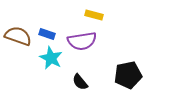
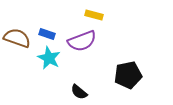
brown semicircle: moved 1 px left, 2 px down
purple semicircle: rotated 12 degrees counterclockwise
cyan star: moved 2 px left
black semicircle: moved 1 px left, 10 px down; rotated 12 degrees counterclockwise
